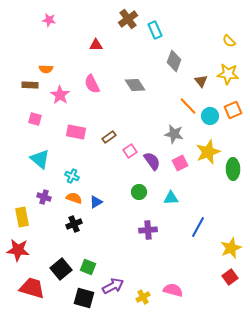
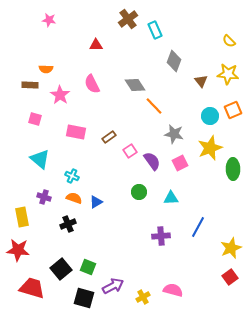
orange line at (188, 106): moved 34 px left
yellow star at (208, 152): moved 2 px right, 4 px up
black cross at (74, 224): moved 6 px left
purple cross at (148, 230): moved 13 px right, 6 px down
